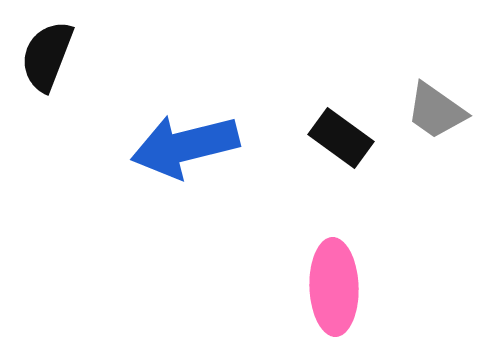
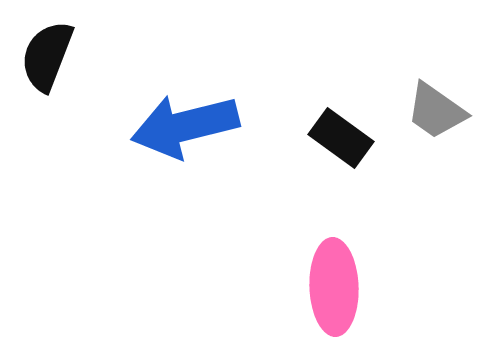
blue arrow: moved 20 px up
